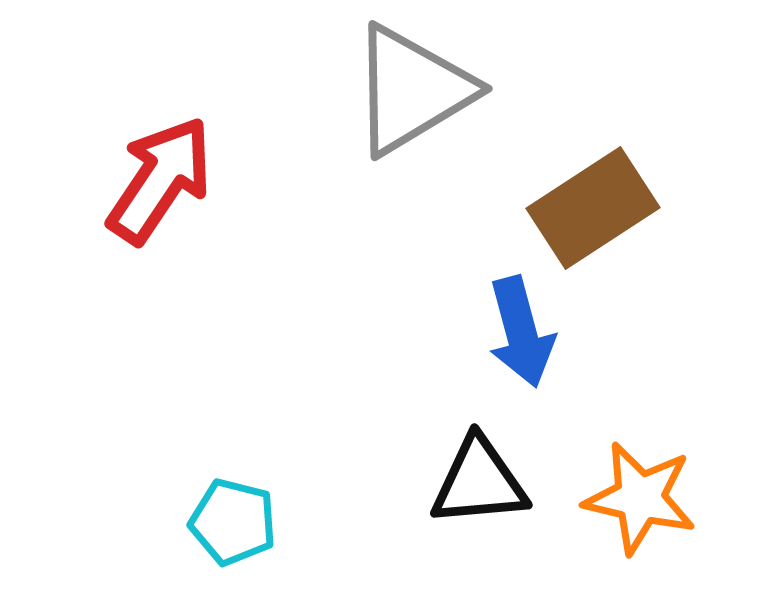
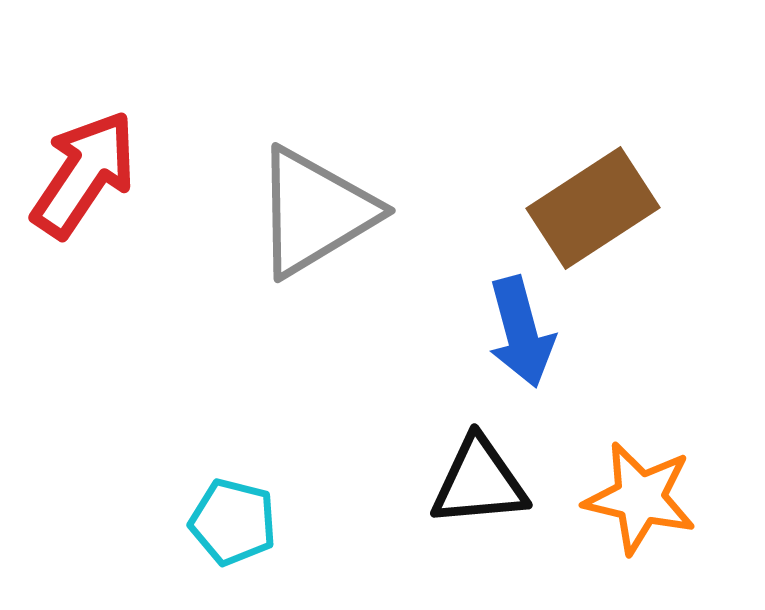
gray triangle: moved 97 px left, 122 px down
red arrow: moved 76 px left, 6 px up
